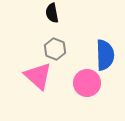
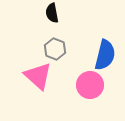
blue semicircle: rotated 16 degrees clockwise
pink circle: moved 3 px right, 2 px down
